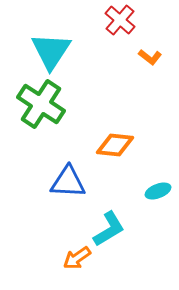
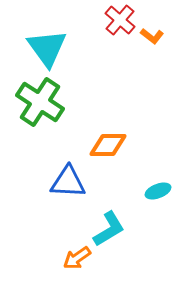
cyan triangle: moved 4 px left, 3 px up; rotated 9 degrees counterclockwise
orange L-shape: moved 2 px right, 21 px up
green cross: moved 1 px left, 2 px up
orange diamond: moved 7 px left; rotated 6 degrees counterclockwise
